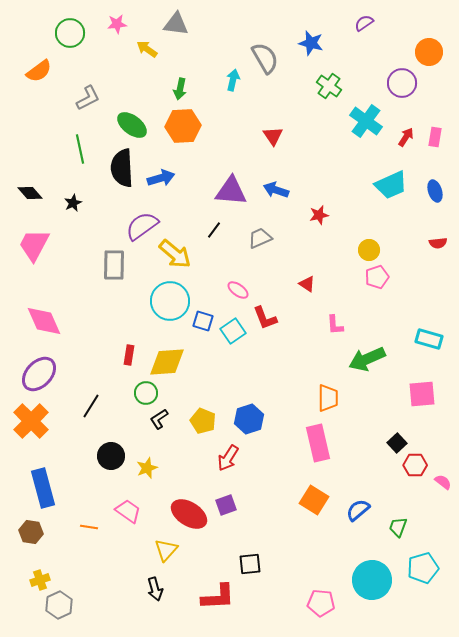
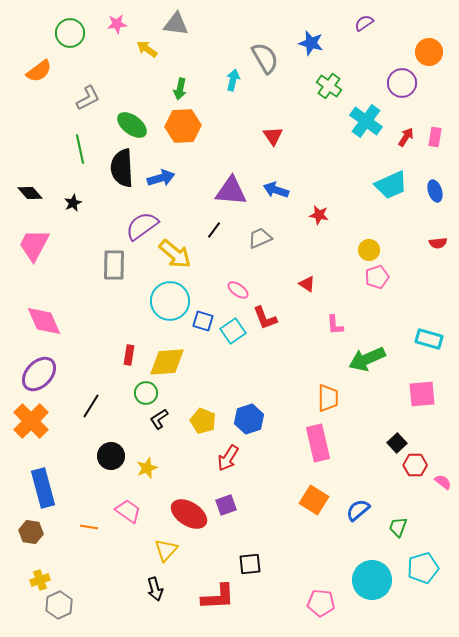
red star at (319, 215): rotated 24 degrees clockwise
